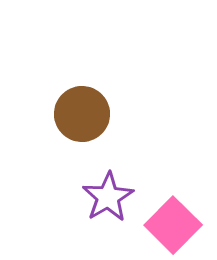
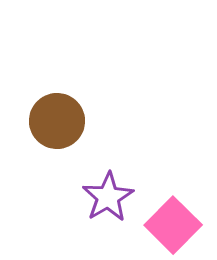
brown circle: moved 25 px left, 7 px down
